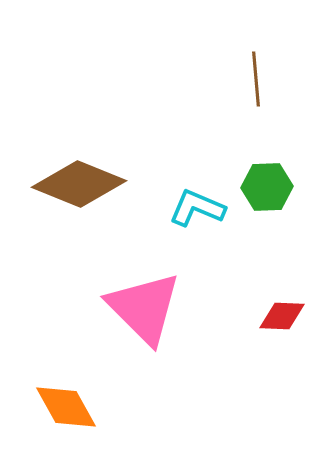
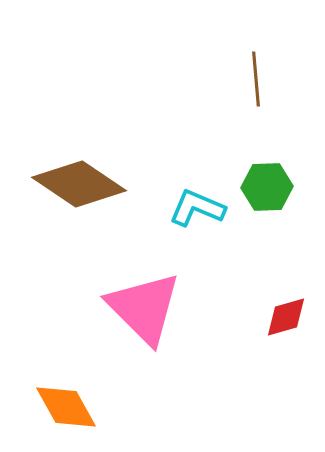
brown diamond: rotated 12 degrees clockwise
red diamond: moved 4 px right, 1 px down; rotated 18 degrees counterclockwise
